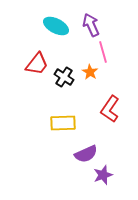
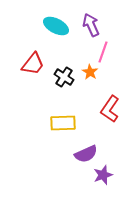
pink line: rotated 35 degrees clockwise
red trapezoid: moved 4 px left
